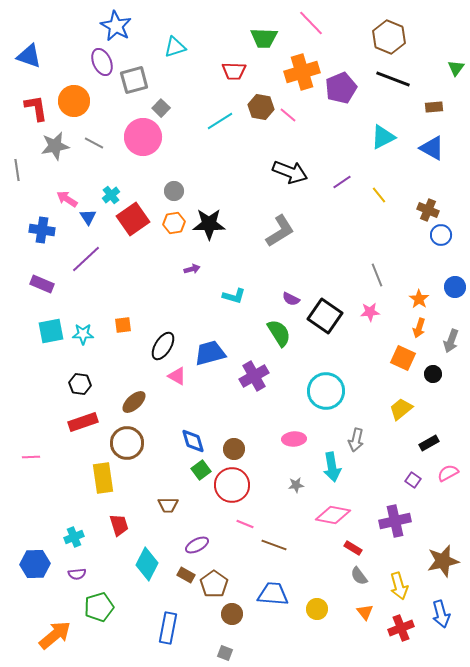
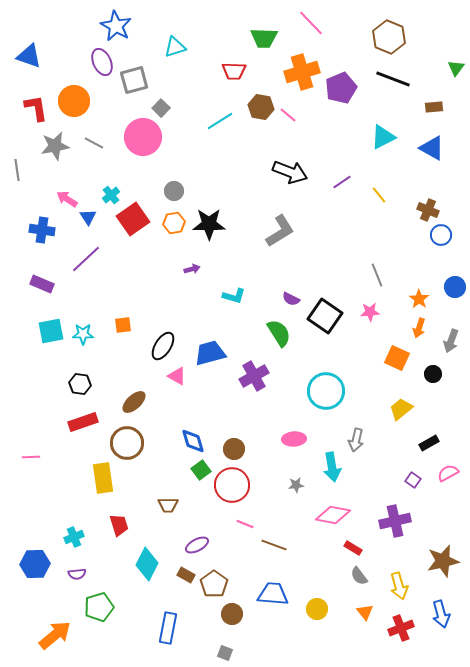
orange square at (403, 358): moved 6 px left
